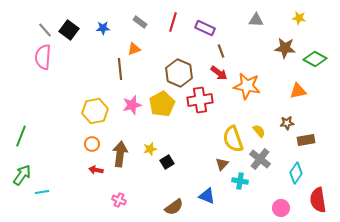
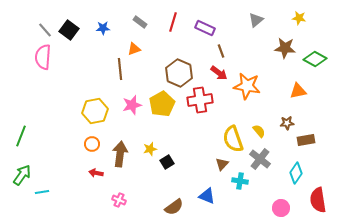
gray triangle at (256, 20): rotated 42 degrees counterclockwise
red arrow at (96, 170): moved 3 px down
